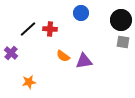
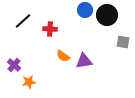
blue circle: moved 4 px right, 3 px up
black circle: moved 14 px left, 5 px up
black line: moved 5 px left, 8 px up
purple cross: moved 3 px right, 12 px down
